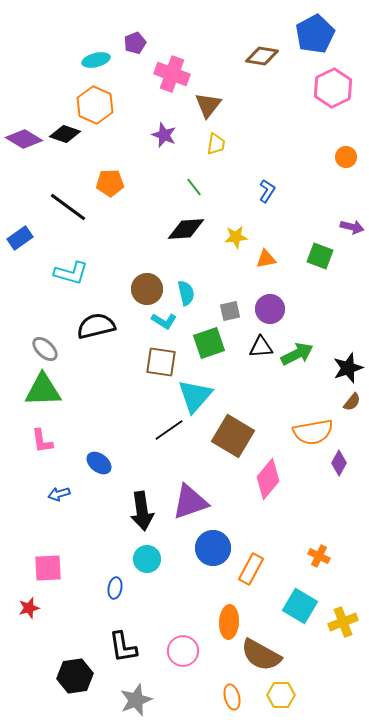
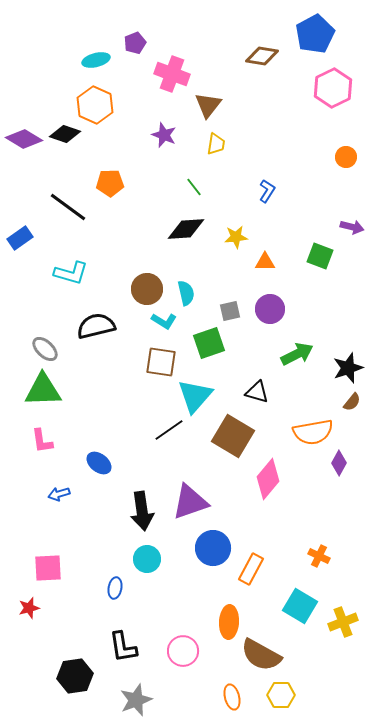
orange triangle at (266, 259): moved 1 px left, 3 px down; rotated 10 degrees clockwise
black triangle at (261, 347): moved 4 px left, 45 px down; rotated 20 degrees clockwise
